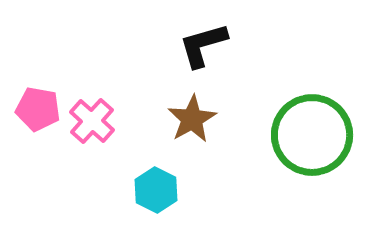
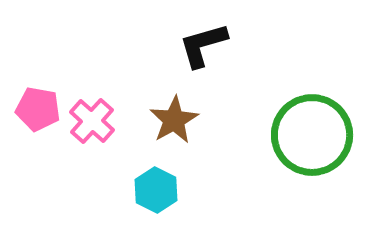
brown star: moved 18 px left, 1 px down
